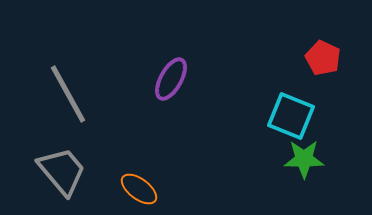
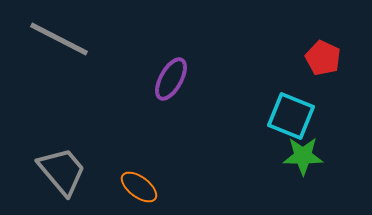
gray line: moved 9 px left, 55 px up; rotated 34 degrees counterclockwise
green star: moved 1 px left, 3 px up
orange ellipse: moved 2 px up
